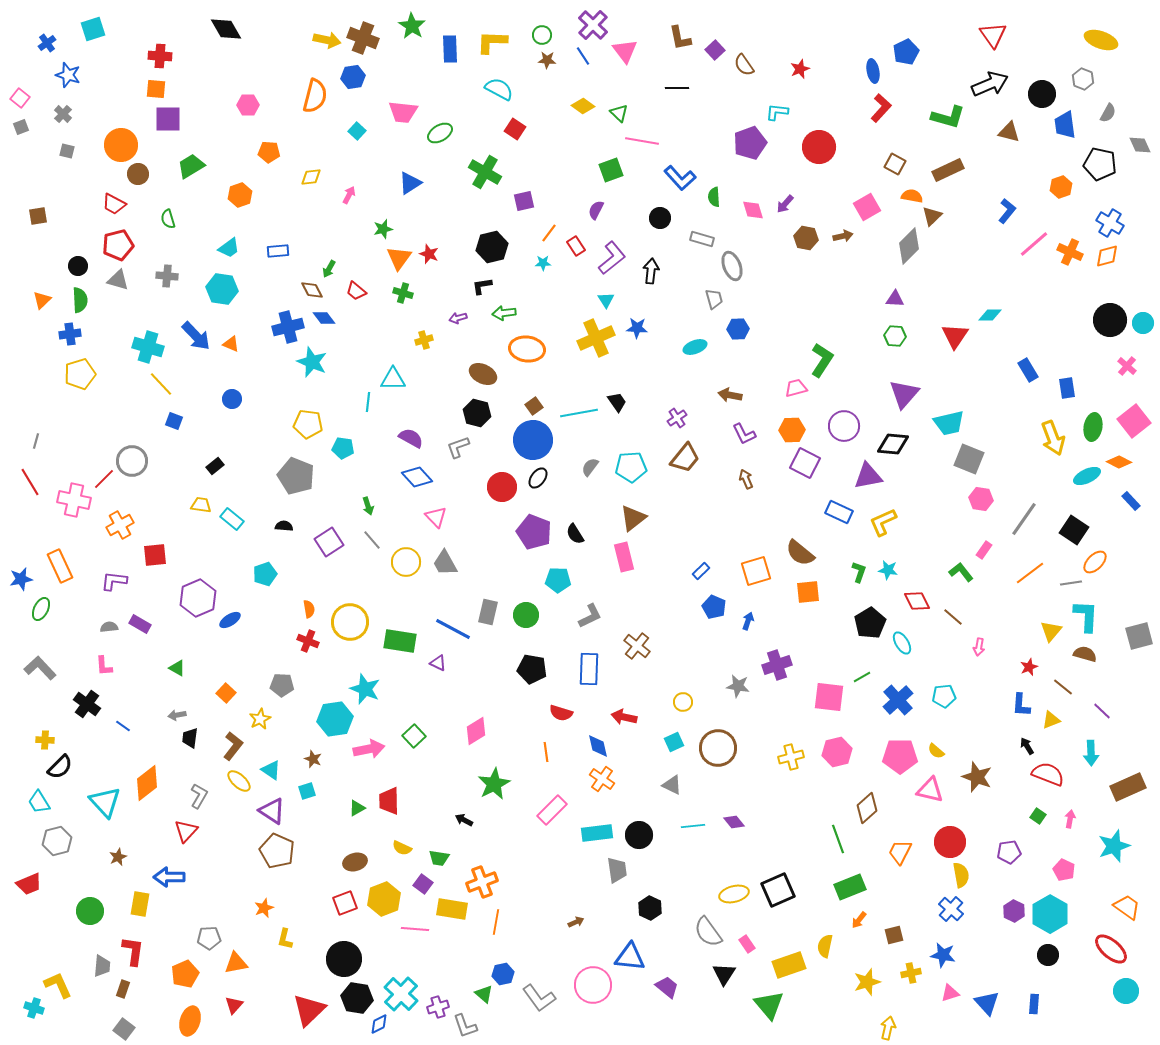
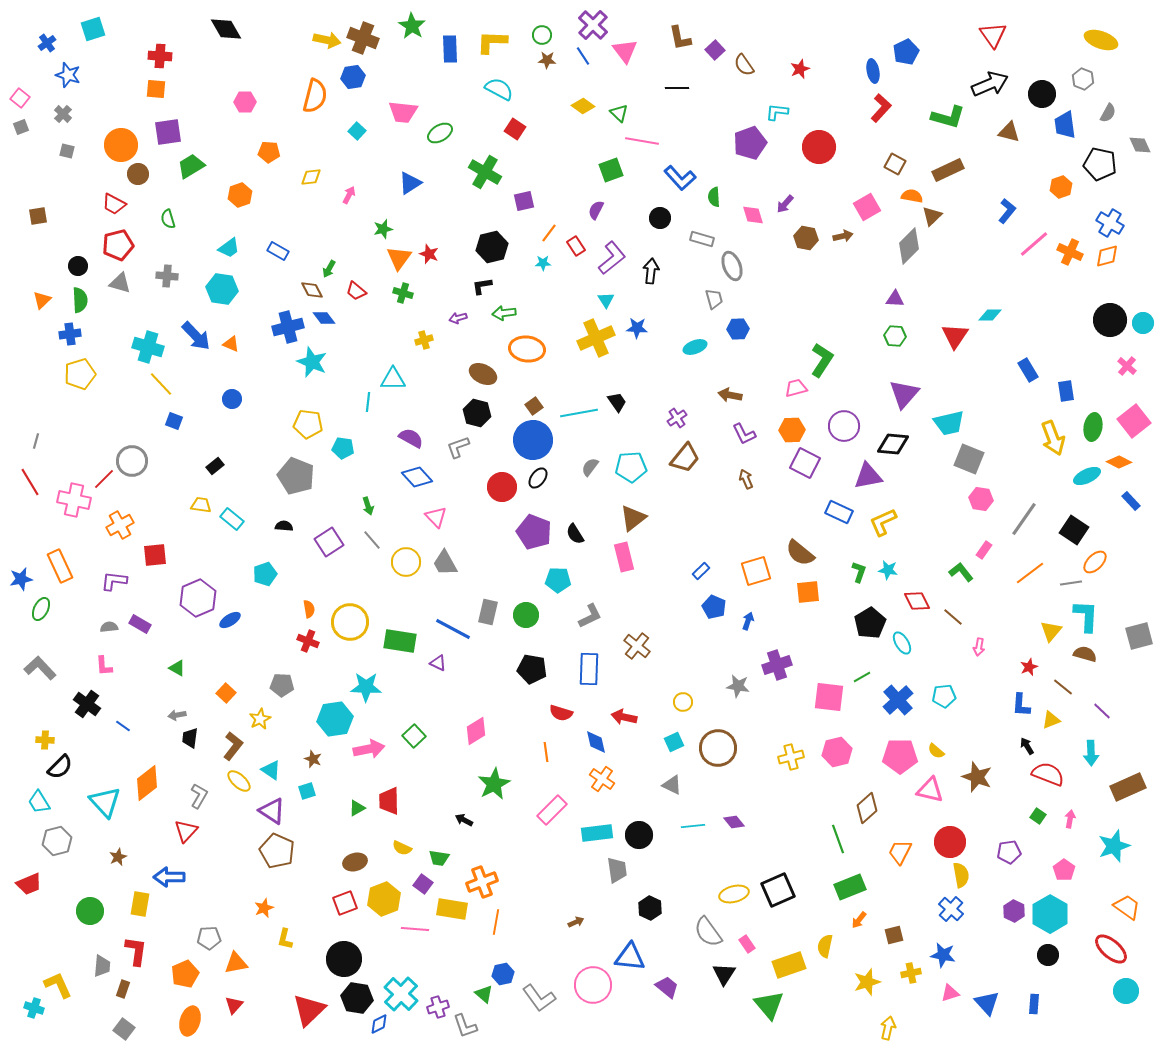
pink hexagon at (248, 105): moved 3 px left, 3 px up
purple square at (168, 119): moved 13 px down; rotated 8 degrees counterclockwise
pink diamond at (753, 210): moved 5 px down
blue rectangle at (278, 251): rotated 35 degrees clockwise
gray triangle at (118, 280): moved 2 px right, 3 px down
blue rectangle at (1067, 388): moved 1 px left, 3 px down
cyan star at (365, 689): moved 1 px right, 2 px up; rotated 20 degrees counterclockwise
blue diamond at (598, 746): moved 2 px left, 4 px up
pink pentagon at (1064, 870): rotated 10 degrees clockwise
red L-shape at (133, 951): moved 3 px right
